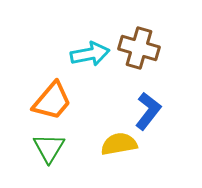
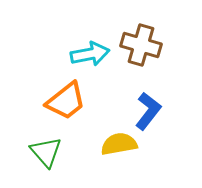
brown cross: moved 2 px right, 3 px up
orange trapezoid: moved 14 px right; rotated 12 degrees clockwise
green triangle: moved 3 px left, 4 px down; rotated 12 degrees counterclockwise
